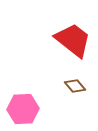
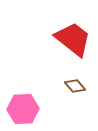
red trapezoid: moved 1 px up
